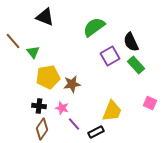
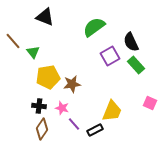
black rectangle: moved 1 px left, 2 px up
